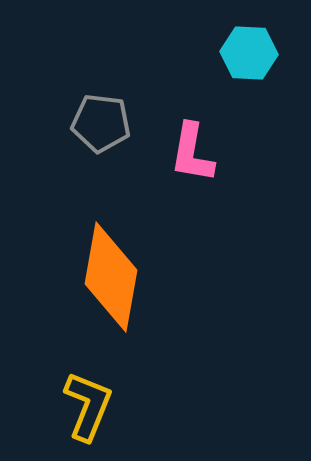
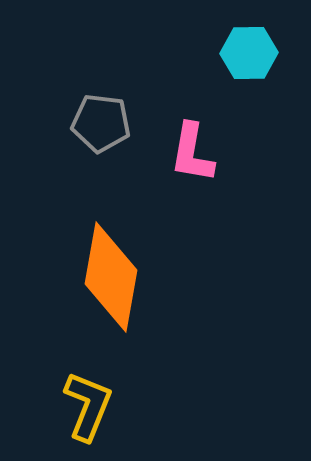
cyan hexagon: rotated 4 degrees counterclockwise
